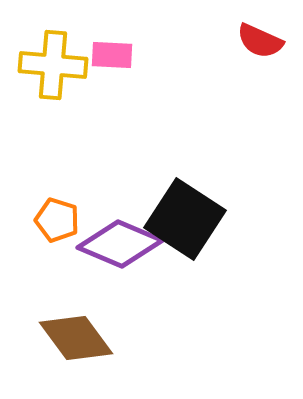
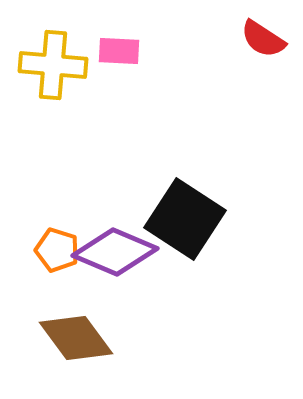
red semicircle: moved 3 px right, 2 px up; rotated 9 degrees clockwise
pink rectangle: moved 7 px right, 4 px up
orange pentagon: moved 30 px down
purple diamond: moved 5 px left, 8 px down
